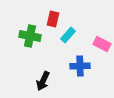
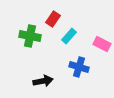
red rectangle: rotated 21 degrees clockwise
cyan rectangle: moved 1 px right, 1 px down
blue cross: moved 1 px left, 1 px down; rotated 18 degrees clockwise
black arrow: rotated 126 degrees counterclockwise
